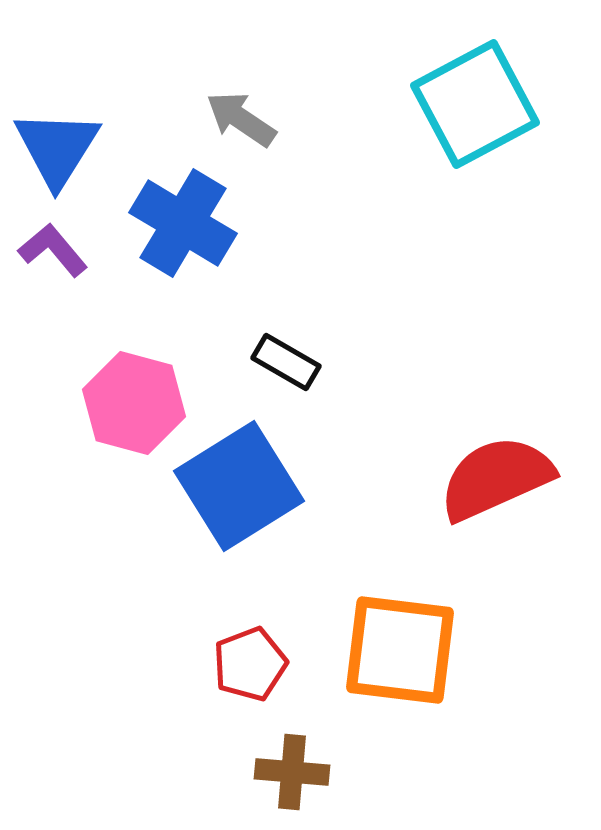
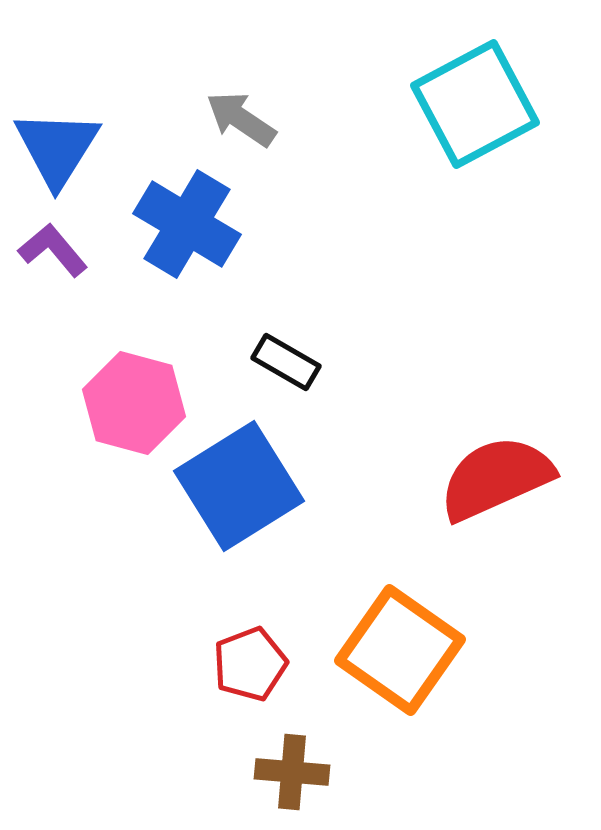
blue cross: moved 4 px right, 1 px down
orange square: rotated 28 degrees clockwise
